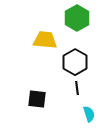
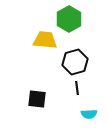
green hexagon: moved 8 px left, 1 px down
black hexagon: rotated 15 degrees clockwise
cyan semicircle: rotated 105 degrees clockwise
